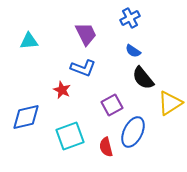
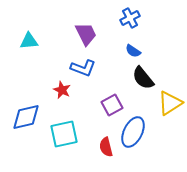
cyan square: moved 6 px left, 2 px up; rotated 8 degrees clockwise
